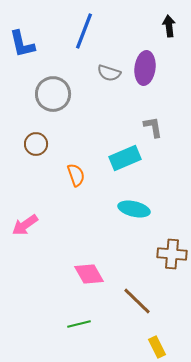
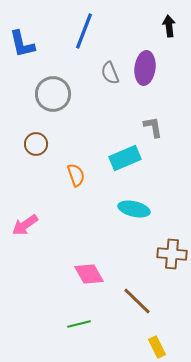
gray semicircle: moved 1 px right; rotated 50 degrees clockwise
